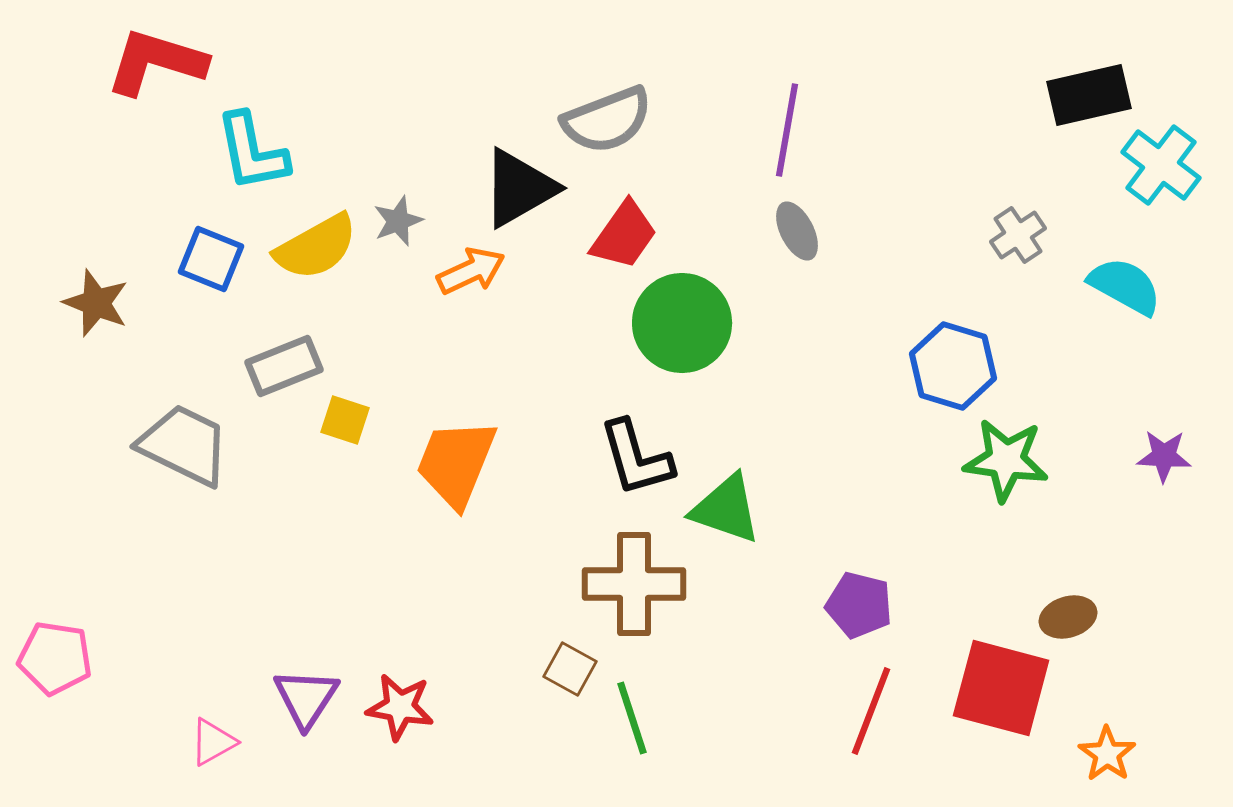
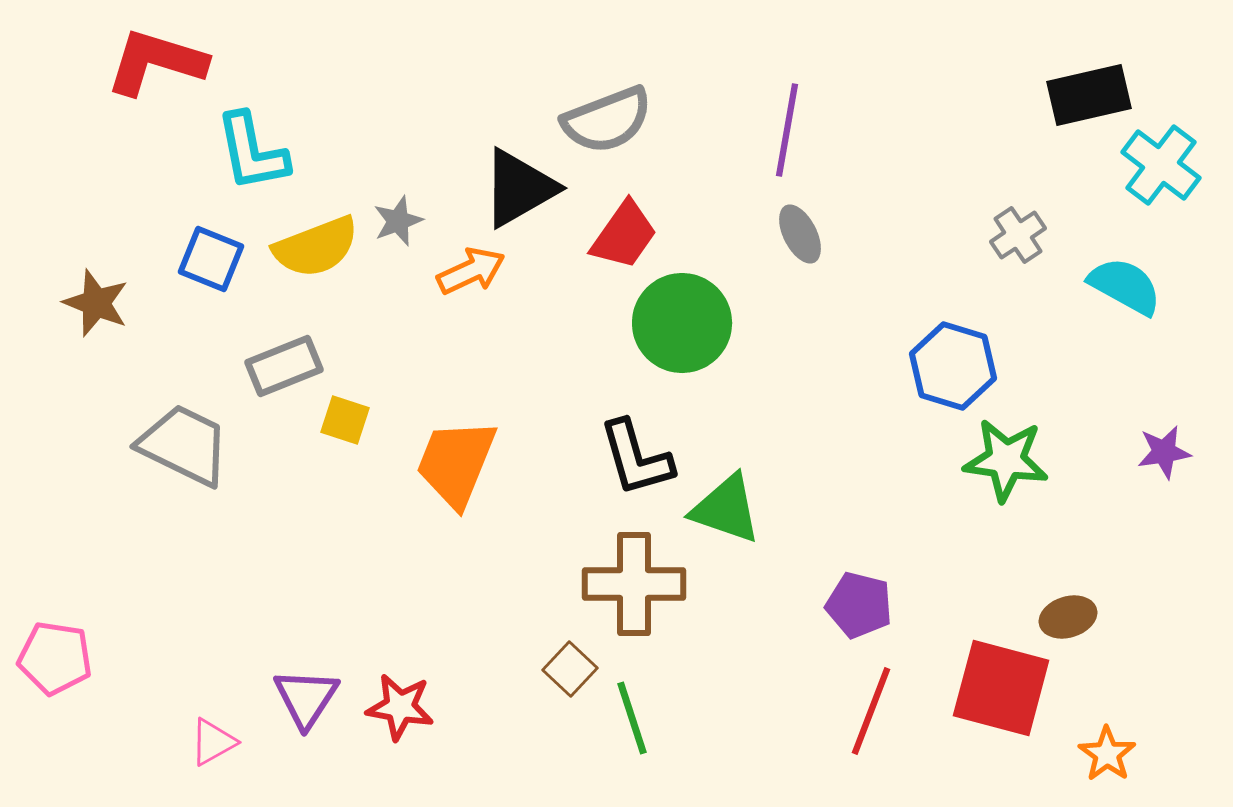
gray ellipse: moved 3 px right, 3 px down
yellow semicircle: rotated 8 degrees clockwise
purple star: moved 4 px up; rotated 12 degrees counterclockwise
brown square: rotated 14 degrees clockwise
